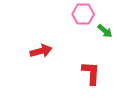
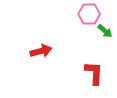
pink hexagon: moved 6 px right
red L-shape: moved 3 px right
